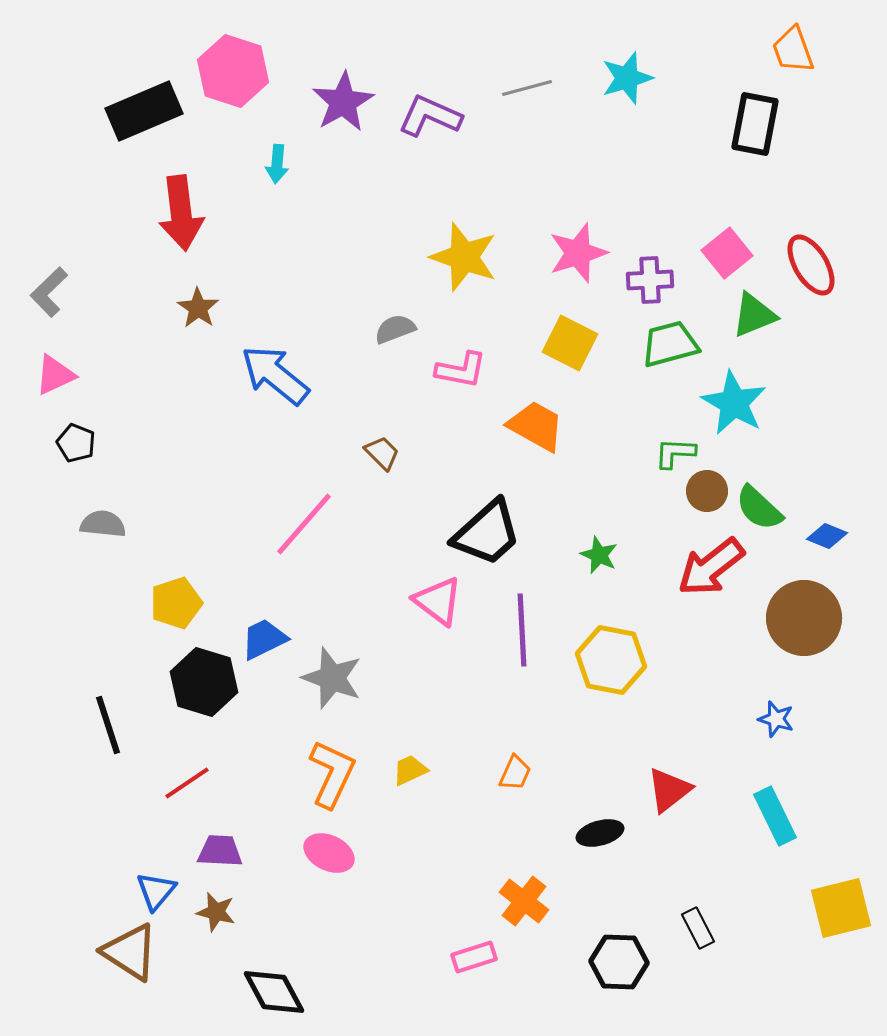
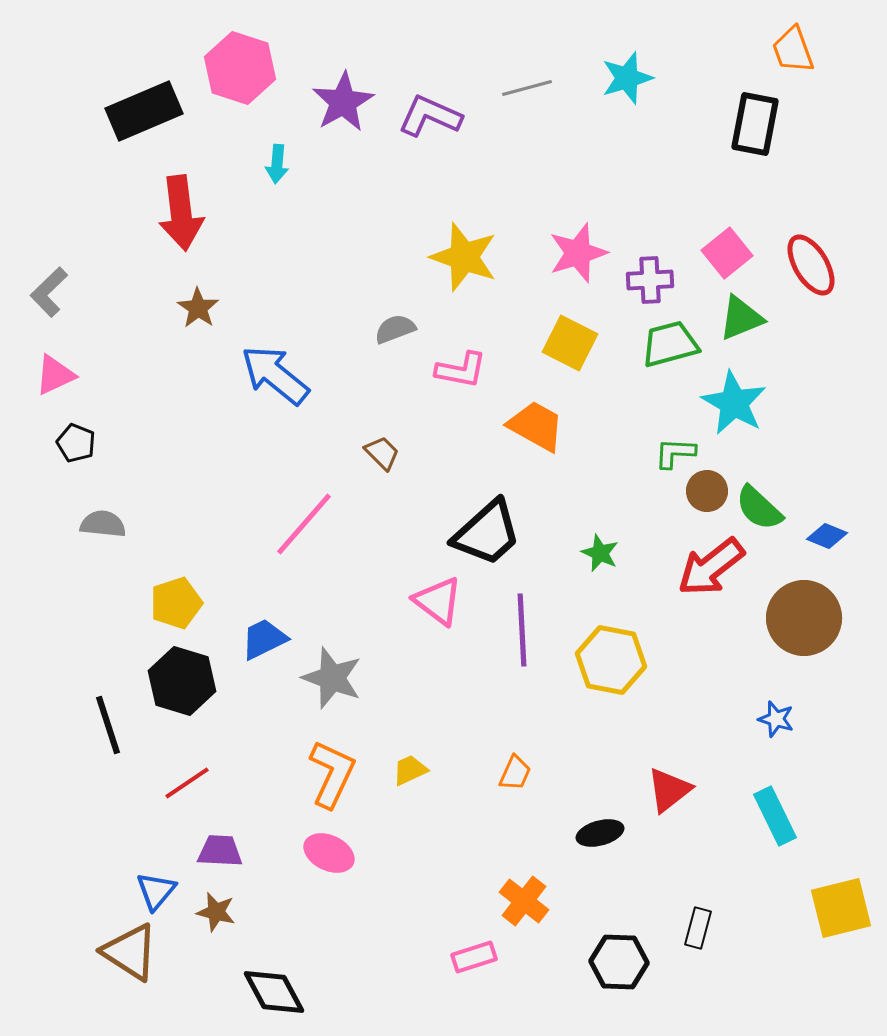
pink hexagon at (233, 71): moved 7 px right, 3 px up
green triangle at (754, 315): moved 13 px left, 3 px down
green star at (599, 555): moved 1 px right, 2 px up
black hexagon at (204, 682): moved 22 px left, 1 px up
black rectangle at (698, 928): rotated 42 degrees clockwise
